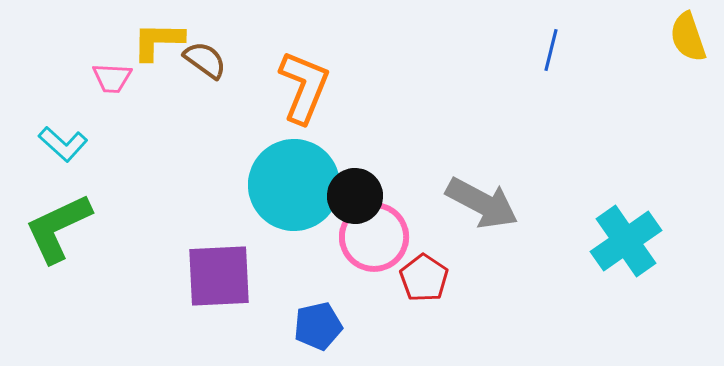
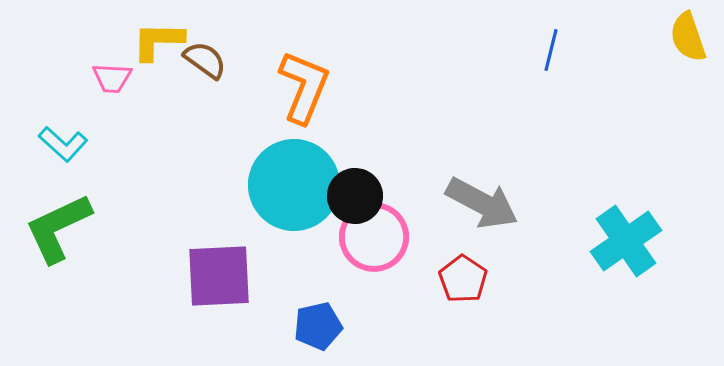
red pentagon: moved 39 px right, 1 px down
